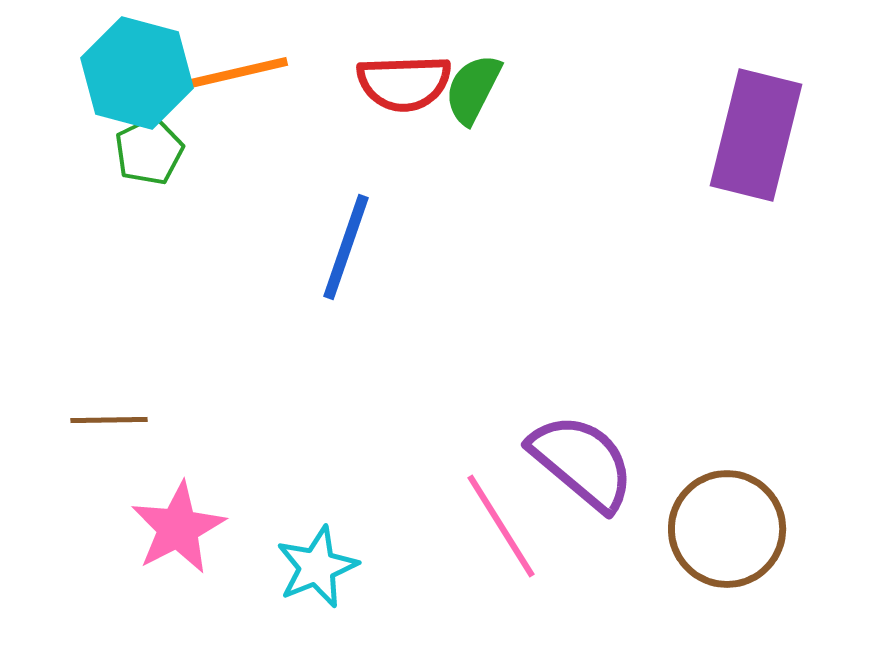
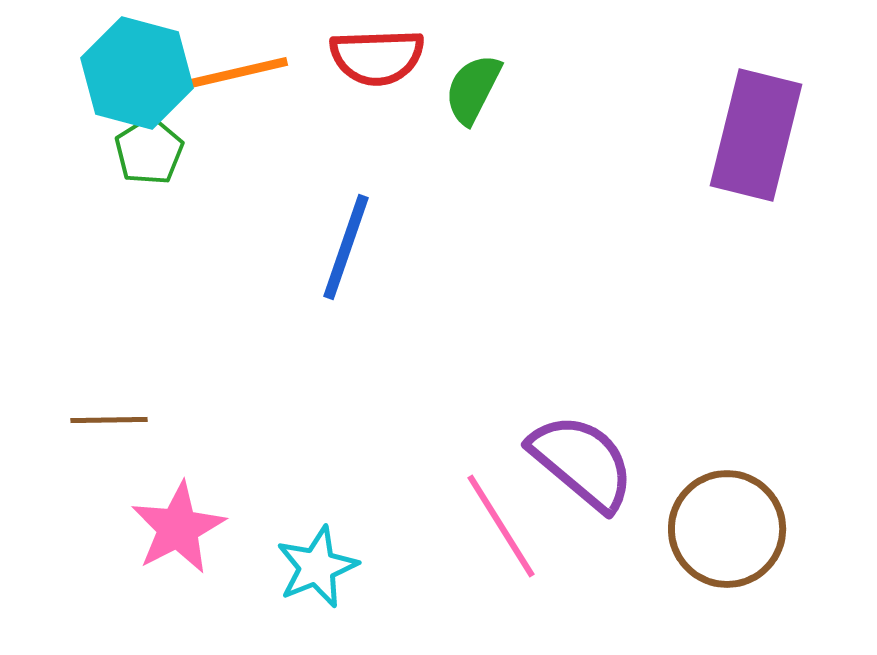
red semicircle: moved 27 px left, 26 px up
green pentagon: rotated 6 degrees counterclockwise
